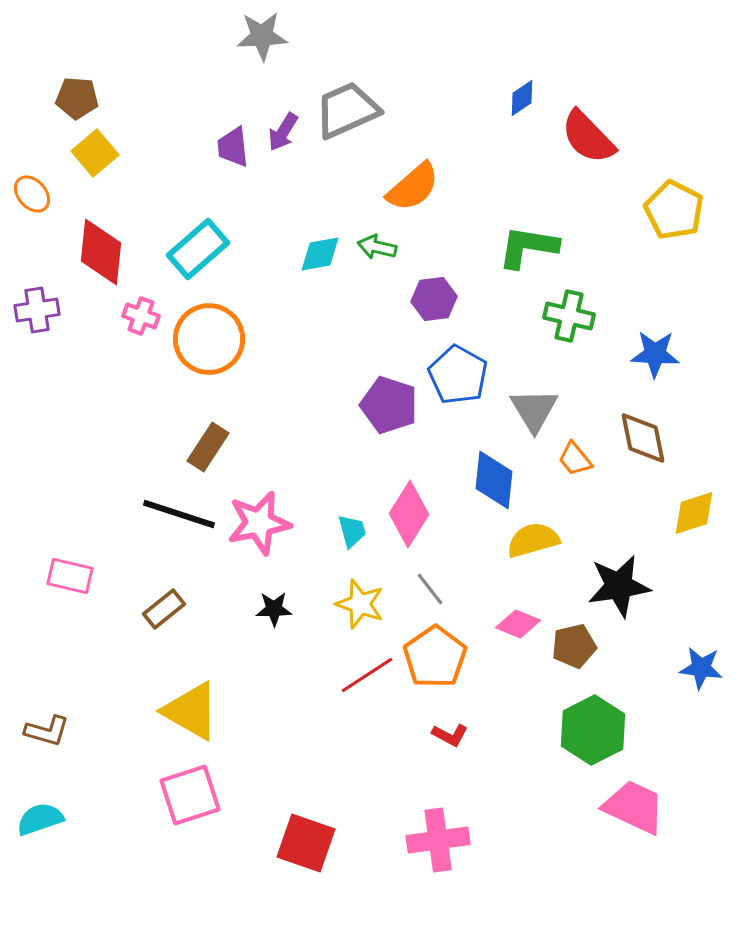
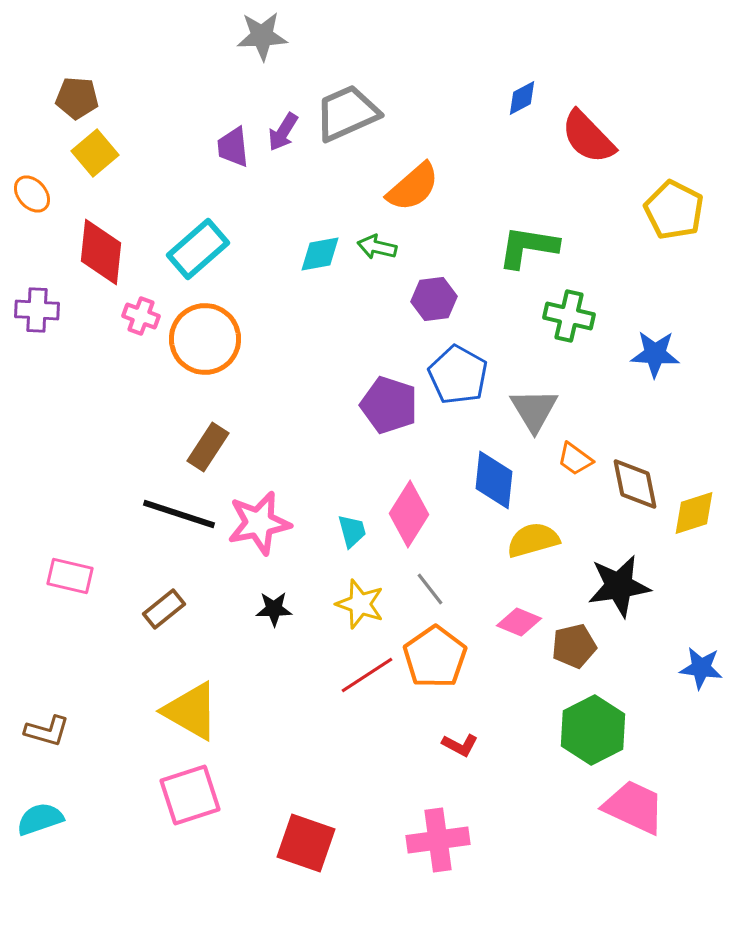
blue diamond at (522, 98): rotated 6 degrees clockwise
gray trapezoid at (347, 110): moved 3 px down
purple cross at (37, 310): rotated 12 degrees clockwise
orange circle at (209, 339): moved 4 px left
brown diamond at (643, 438): moved 8 px left, 46 px down
orange trapezoid at (575, 459): rotated 15 degrees counterclockwise
pink diamond at (518, 624): moved 1 px right, 2 px up
red L-shape at (450, 735): moved 10 px right, 10 px down
